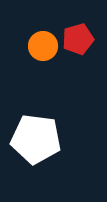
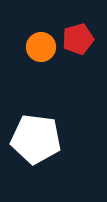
orange circle: moved 2 px left, 1 px down
